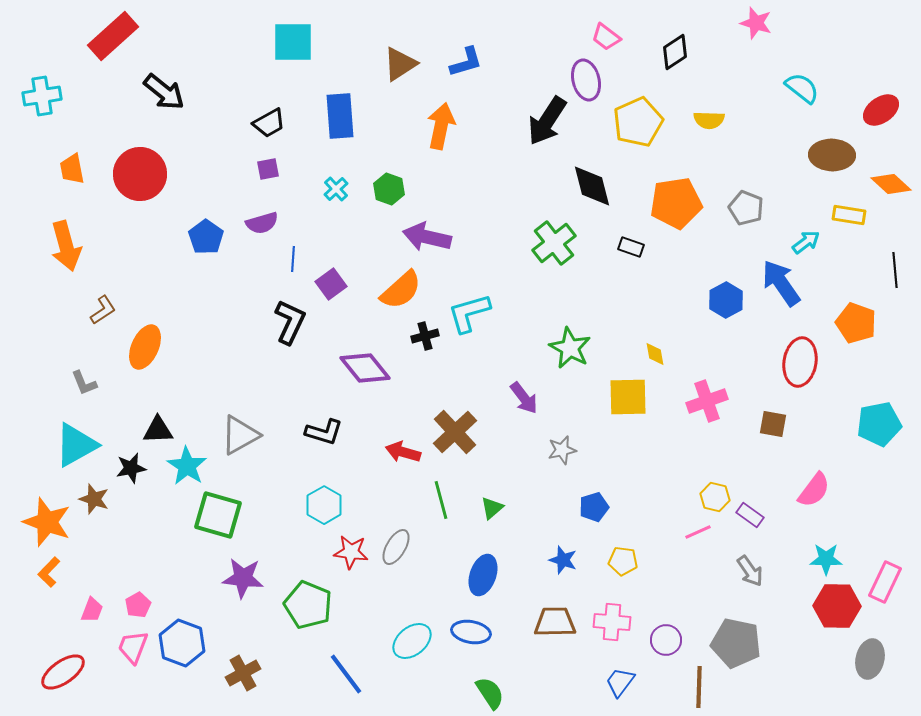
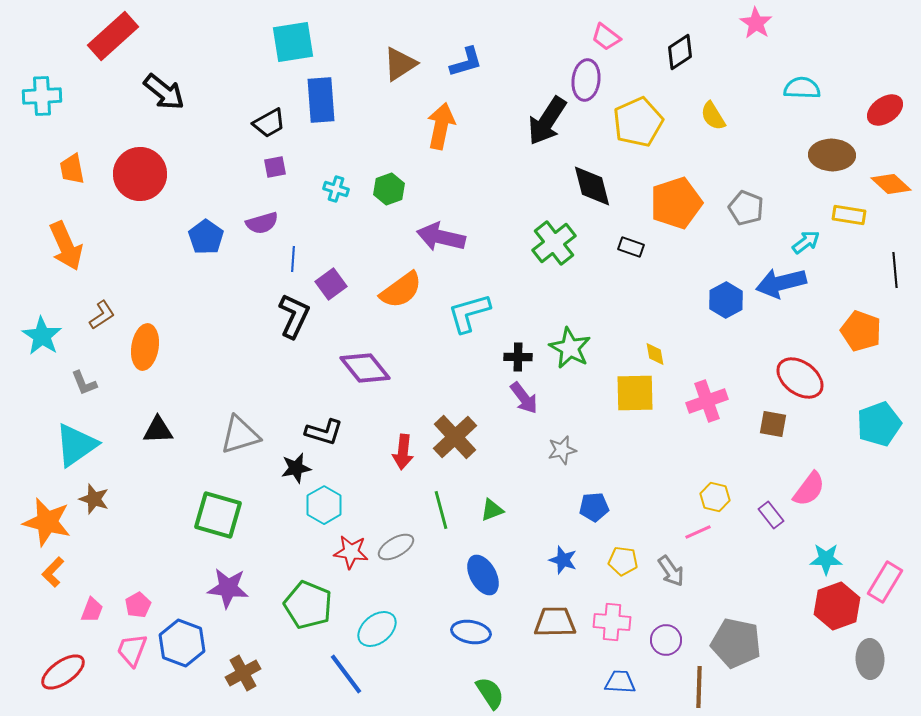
pink star at (756, 23): rotated 16 degrees clockwise
cyan square at (293, 42): rotated 9 degrees counterclockwise
black diamond at (675, 52): moved 5 px right
purple ellipse at (586, 80): rotated 21 degrees clockwise
cyan semicircle at (802, 88): rotated 36 degrees counterclockwise
cyan cross at (42, 96): rotated 6 degrees clockwise
red ellipse at (881, 110): moved 4 px right
blue rectangle at (340, 116): moved 19 px left, 16 px up
yellow semicircle at (709, 120): moved 4 px right, 4 px up; rotated 56 degrees clockwise
purple square at (268, 169): moved 7 px right, 2 px up
cyan cross at (336, 189): rotated 30 degrees counterclockwise
green hexagon at (389, 189): rotated 20 degrees clockwise
orange pentagon at (676, 203): rotated 9 degrees counterclockwise
purple arrow at (427, 237): moved 14 px right
orange arrow at (66, 246): rotated 9 degrees counterclockwise
blue arrow at (781, 283): rotated 69 degrees counterclockwise
orange semicircle at (401, 290): rotated 6 degrees clockwise
brown L-shape at (103, 310): moved 1 px left, 5 px down
black L-shape at (290, 322): moved 4 px right, 6 px up
orange pentagon at (856, 323): moved 5 px right, 8 px down
black cross at (425, 336): moved 93 px right, 21 px down; rotated 16 degrees clockwise
orange ellipse at (145, 347): rotated 15 degrees counterclockwise
red ellipse at (800, 362): moved 16 px down; rotated 63 degrees counterclockwise
yellow square at (628, 397): moved 7 px right, 4 px up
cyan pentagon at (879, 424): rotated 9 degrees counterclockwise
brown cross at (455, 432): moved 5 px down
gray triangle at (240, 435): rotated 12 degrees clockwise
cyan triangle at (76, 445): rotated 6 degrees counterclockwise
red arrow at (403, 452): rotated 100 degrees counterclockwise
cyan star at (187, 466): moved 145 px left, 130 px up
black star at (131, 468): moved 165 px right
pink semicircle at (814, 490): moved 5 px left, 1 px up
green line at (441, 500): moved 10 px down
blue pentagon at (594, 507): rotated 12 degrees clockwise
green triangle at (492, 508): moved 2 px down; rotated 20 degrees clockwise
purple rectangle at (750, 515): moved 21 px right; rotated 16 degrees clockwise
orange star at (47, 522): rotated 6 degrees counterclockwise
gray ellipse at (396, 547): rotated 30 degrees clockwise
gray arrow at (750, 571): moved 79 px left
orange L-shape at (49, 572): moved 4 px right
blue ellipse at (483, 575): rotated 48 degrees counterclockwise
purple star at (243, 578): moved 15 px left, 10 px down
pink rectangle at (885, 582): rotated 6 degrees clockwise
red hexagon at (837, 606): rotated 21 degrees counterclockwise
cyan ellipse at (412, 641): moved 35 px left, 12 px up
pink trapezoid at (133, 647): moved 1 px left, 3 px down
gray ellipse at (870, 659): rotated 15 degrees counterclockwise
blue trapezoid at (620, 682): rotated 56 degrees clockwise
